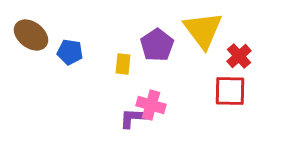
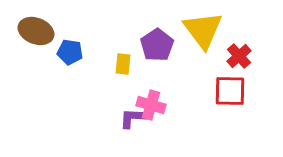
brown ellipse: moved 5 px right, 4 px up; rotated 16 degrees counterclockwise
